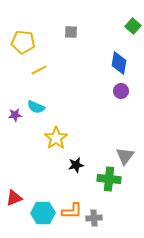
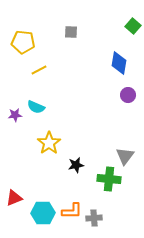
purple circle: moved 7 px right, 4 px down
yellow star: moved 7 px left, 5 px down
